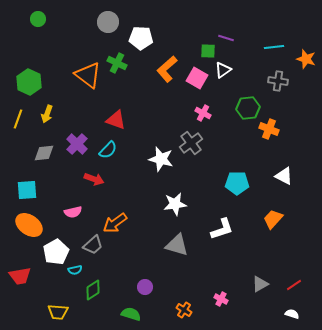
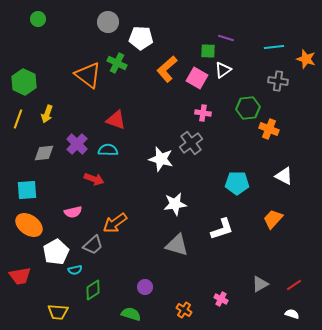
green hexagon at (29, 82): moved 5 px left
pink cross at (203, 113): rotated 21 degrees counterclockwise
cyan semicircle at (108, 150): rotated 132 degrees counterclockwise
